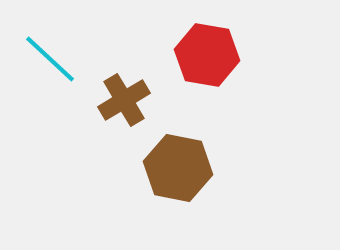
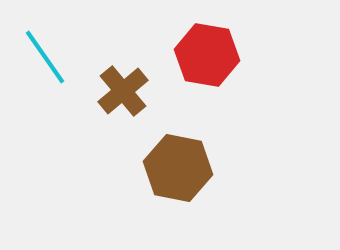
cyan line: moved 5 px left, 2 px up; rotated 12 degrees clockwise
brown cross: moved 1 px left, 9 px up; rotated 9 degrees counterclockwise
